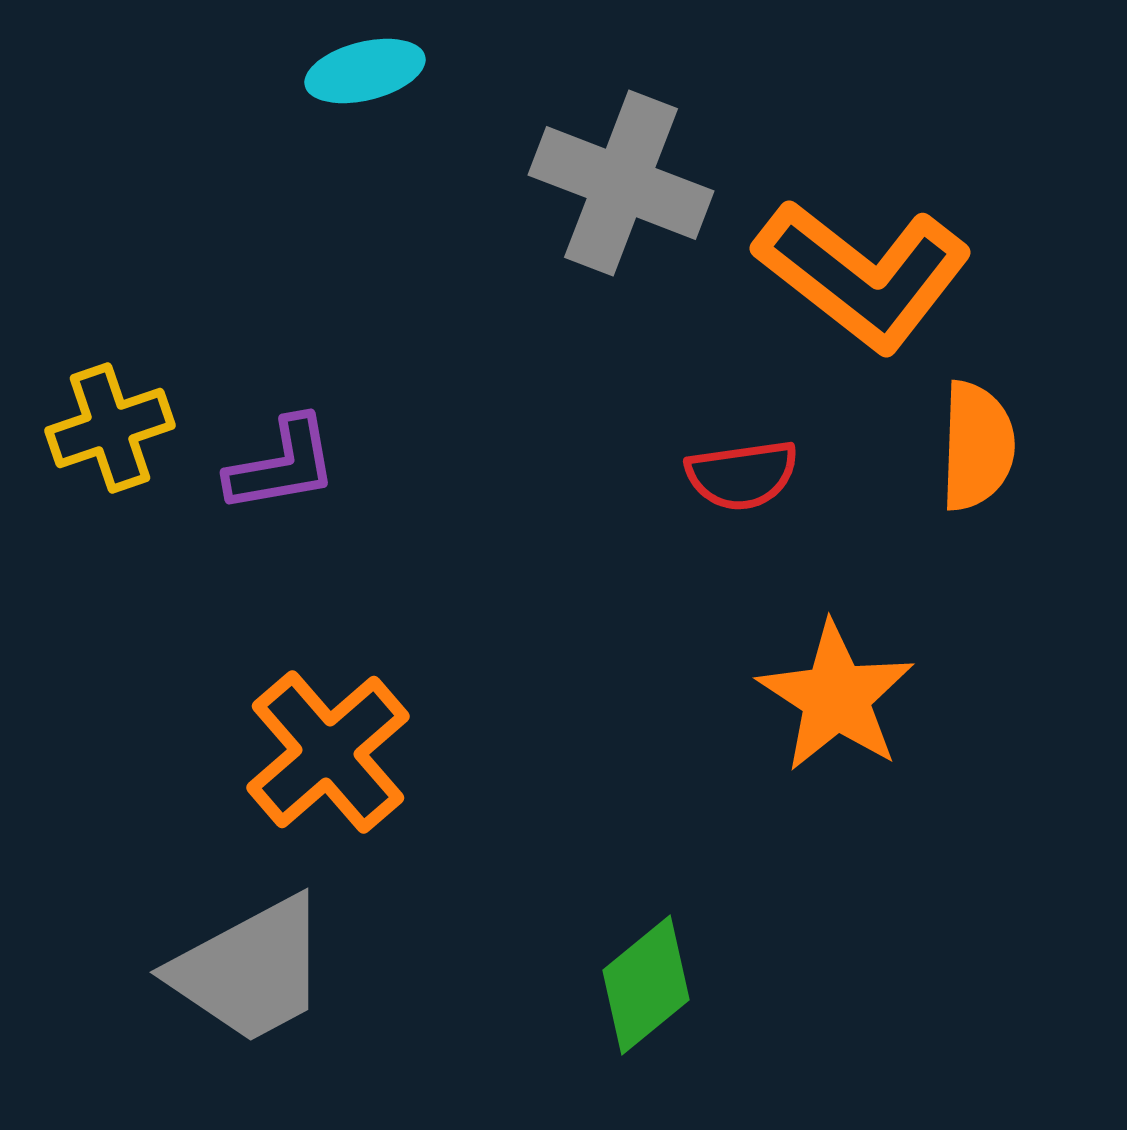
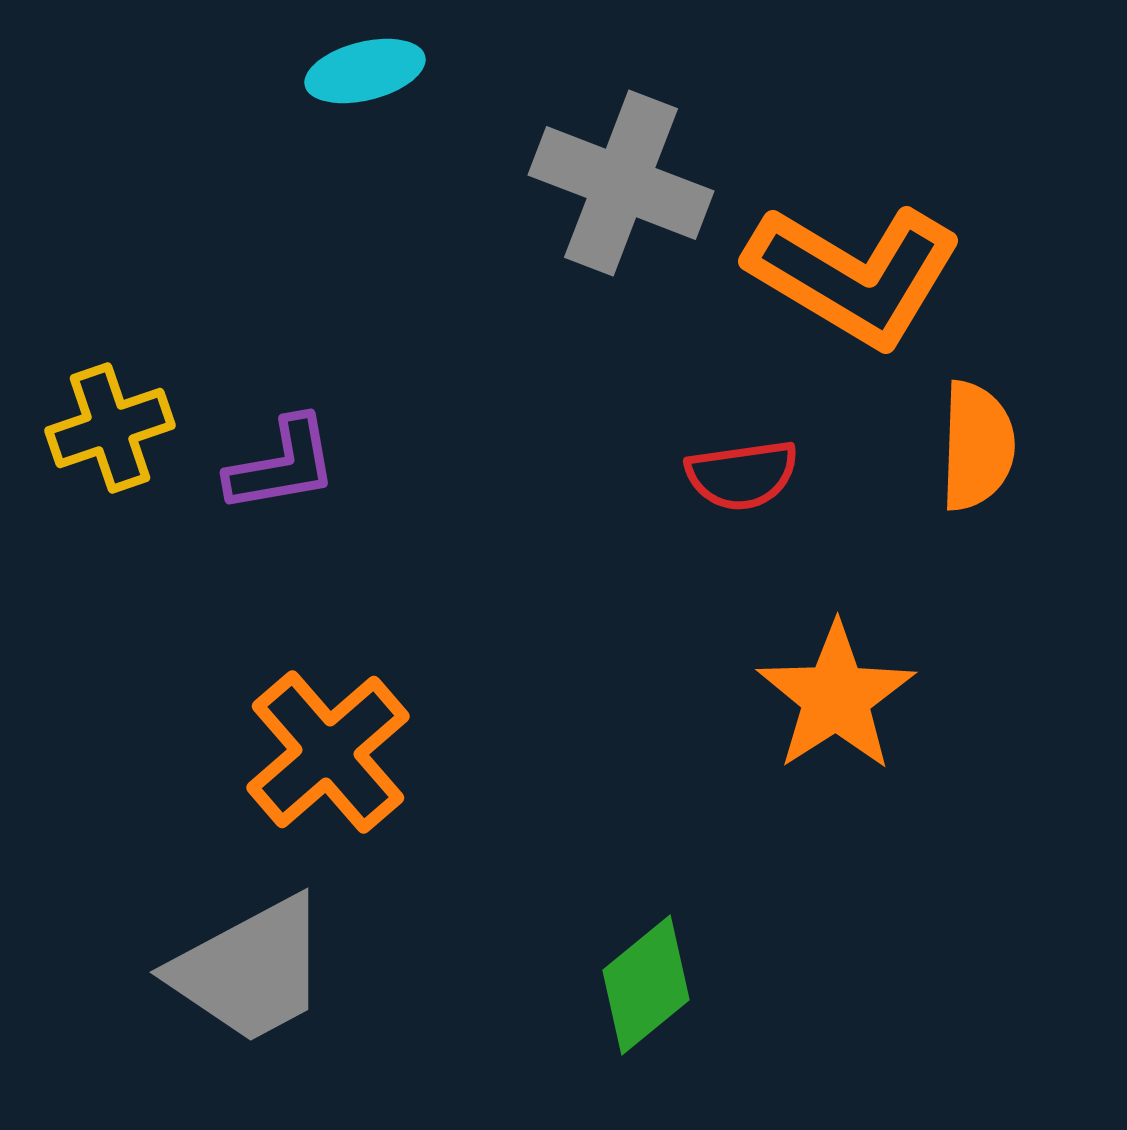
orange L-shape: moved 9 px left; rotated 7 degrees counterclockwise
orange star: rotated 6 degrees clockwise
